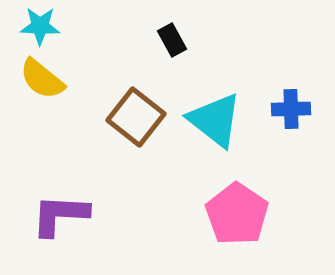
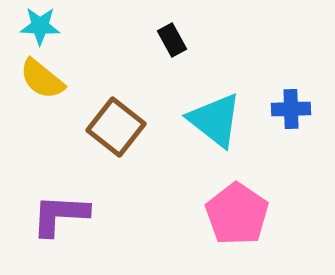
brown square: moved 20 px left, 10 px down
